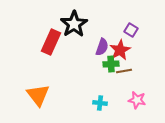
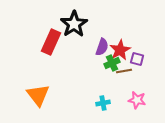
purple square: moved 6 px right, 29 px down; rotated 16 degrees counterclockwise
green cross: moved 1 px right, 1 px up; rotated 21 degrees counterclockwise
cyan cross: moved 3 px right; rotated 16 degrees counterclockwise
